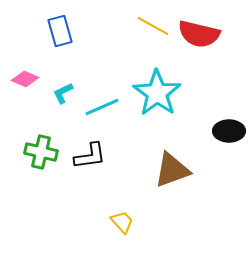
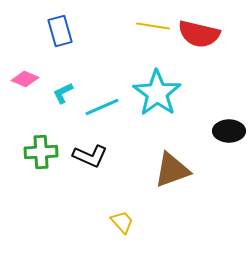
yellow line: rotated 20 degrees counterclockwise
green cross: rotated 16 degrees counterclockwise
black L-shape: rotated 32 degrees clockwise
